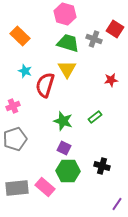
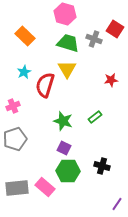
orange rectangle: moved 5 px right
cyan star: moved 1 px left, 1 px down; rotated 24 degrees clockwise
